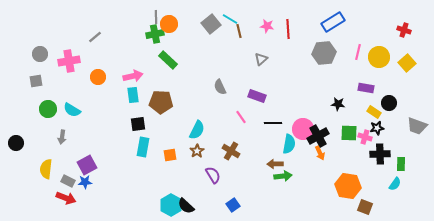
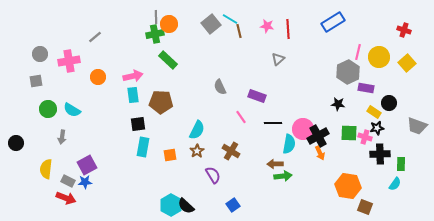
gray hexagon at (324, 53): moved 24 px right, 19 px down; rotated 20 degrees counterclockwise
gray triangle at (261, 59): moved 17 px right
